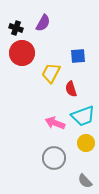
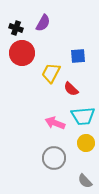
red semicircle: rotated 28 degrees counterclockwise
cyan trapezoid: rotated 15 degrees clockwise
